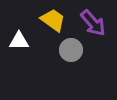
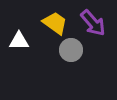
yellow trapezoid: moved 2 px right, 3 px down
